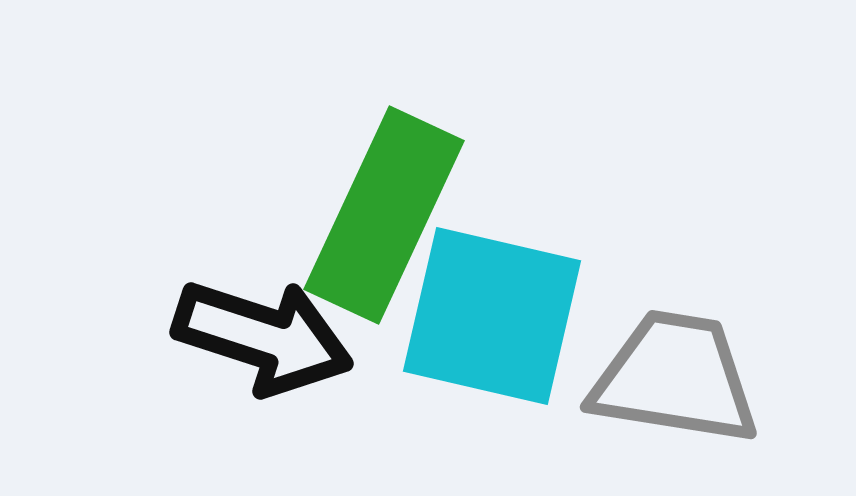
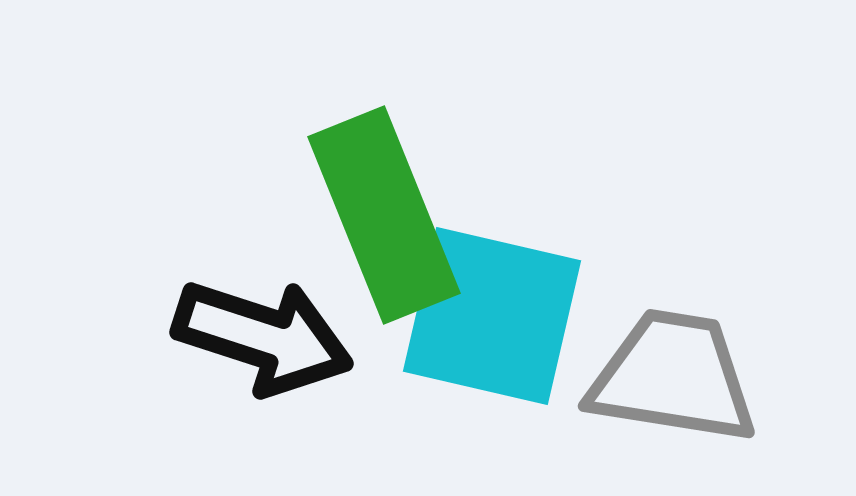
green rectangle: rotated 47 degrees counterclockwise
gray trapezoid: moved 2 px left, 1 px up
